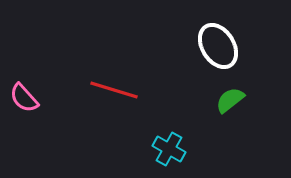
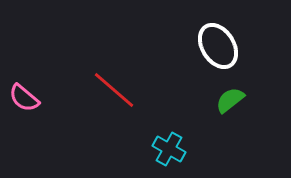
red line: rotated 24 degrees clockwise
pink semicircle: rotated 8 degrees counterclockwise
